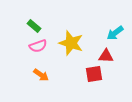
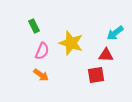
green rectangle: rotated 24 degrees clockwise
pink semicircle: moved 4 px right, 5 px down; rotated 48 degrees counterclockwise
red triangle: moved 1 px up
red square: moved 2 px right, 1 px down
